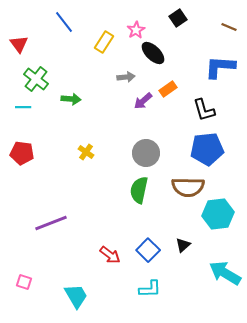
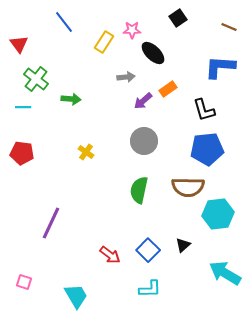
pink star: moved 4 px left; rotated 30 degrees clockwise
gray circle: moved 2 px left, 12 px up
purple line: rotated 44 degrees counterclockwise
